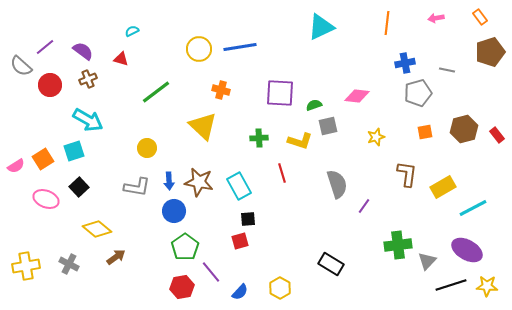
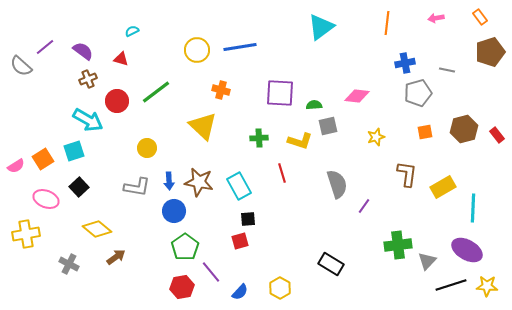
cyan triangle at (321, 27): rotated 12 degrees counterclockwise
yellow circle at (199, 49): moved 2 px left, 1 px down
red circle at (50, 85): moved 67 px right, 16 px down
green semicircle at (314, 105): rotated 14 degrees clockwise
cyan line at (473, 208): rotated 60 degrees counterclockwise
yellow cross at (26, 266): moved 32 px up
